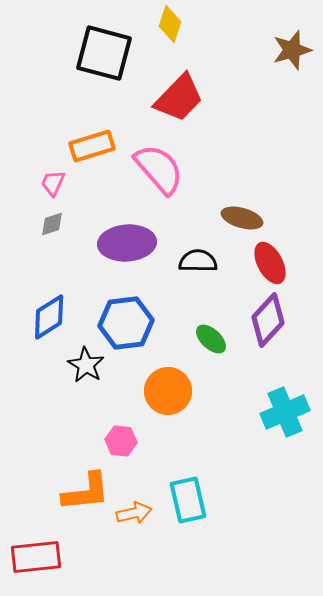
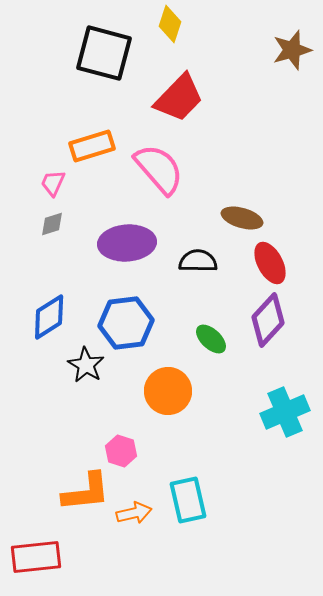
pink hexagon: moved 10 px down; rotated 12 degrees clockwise
